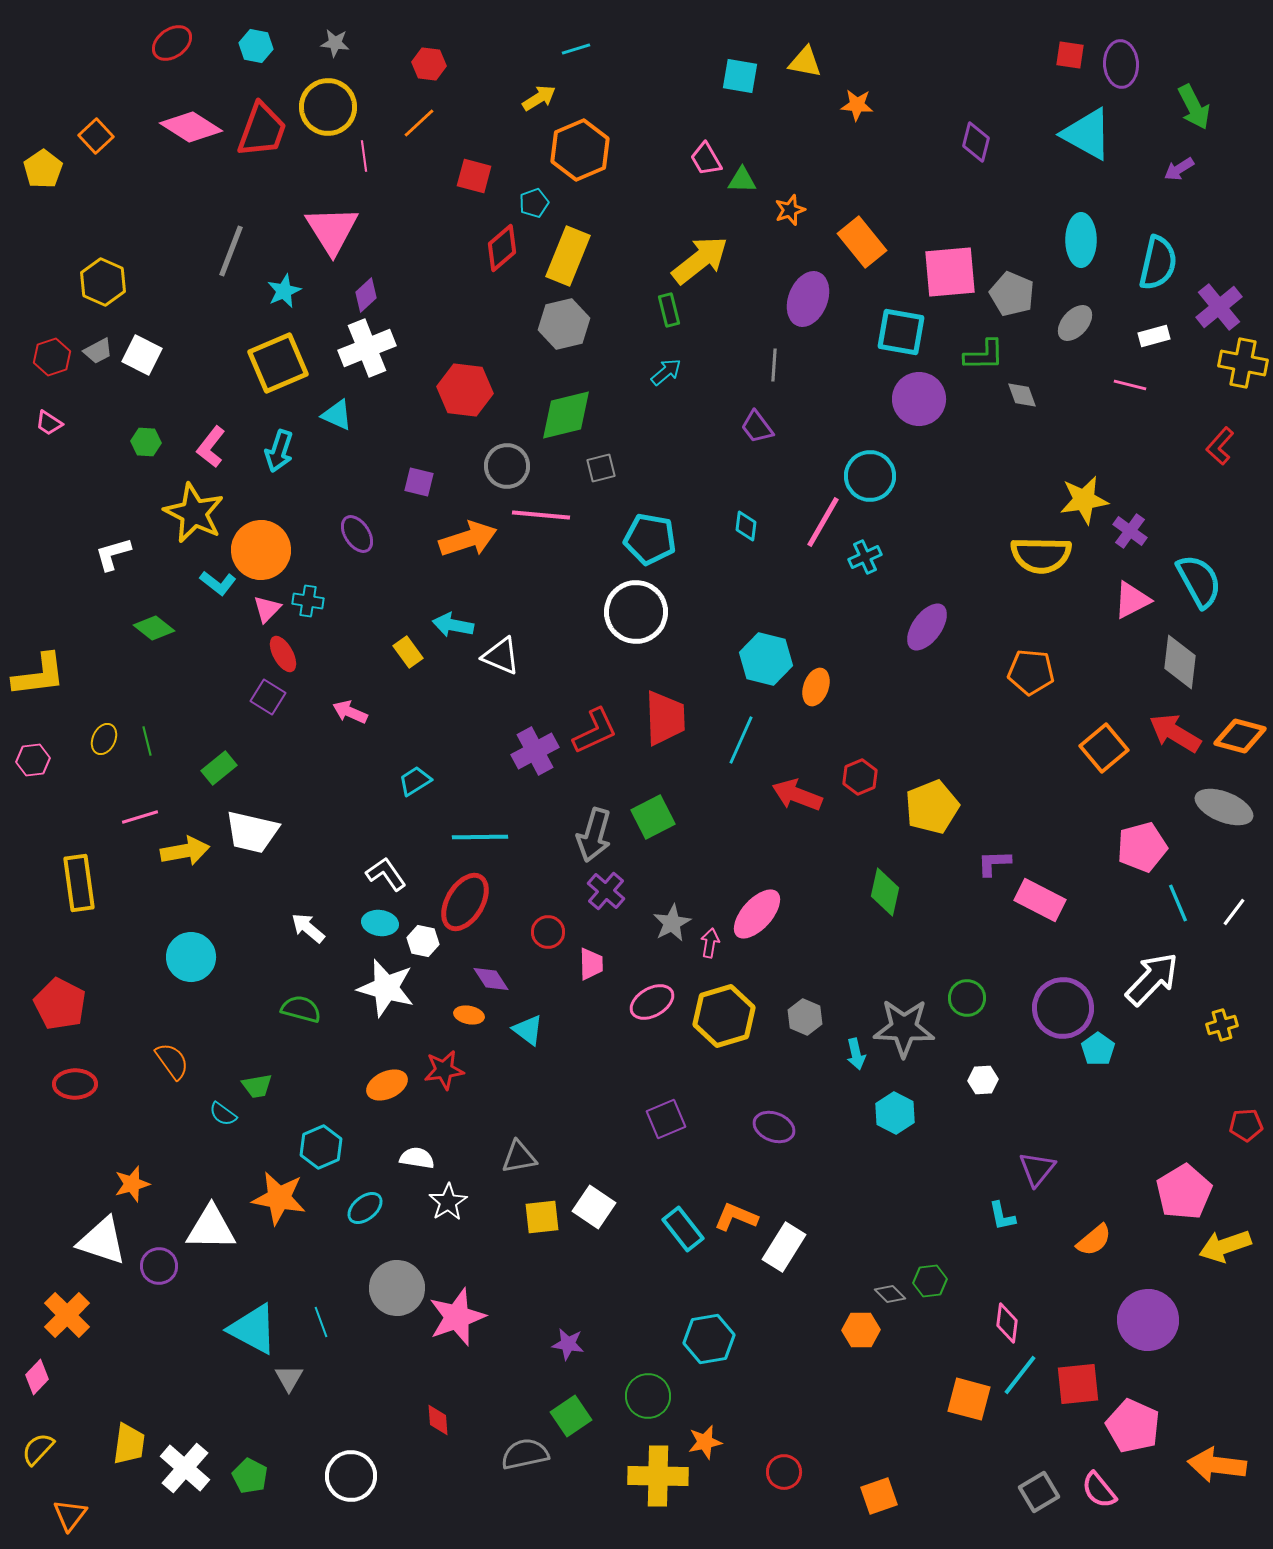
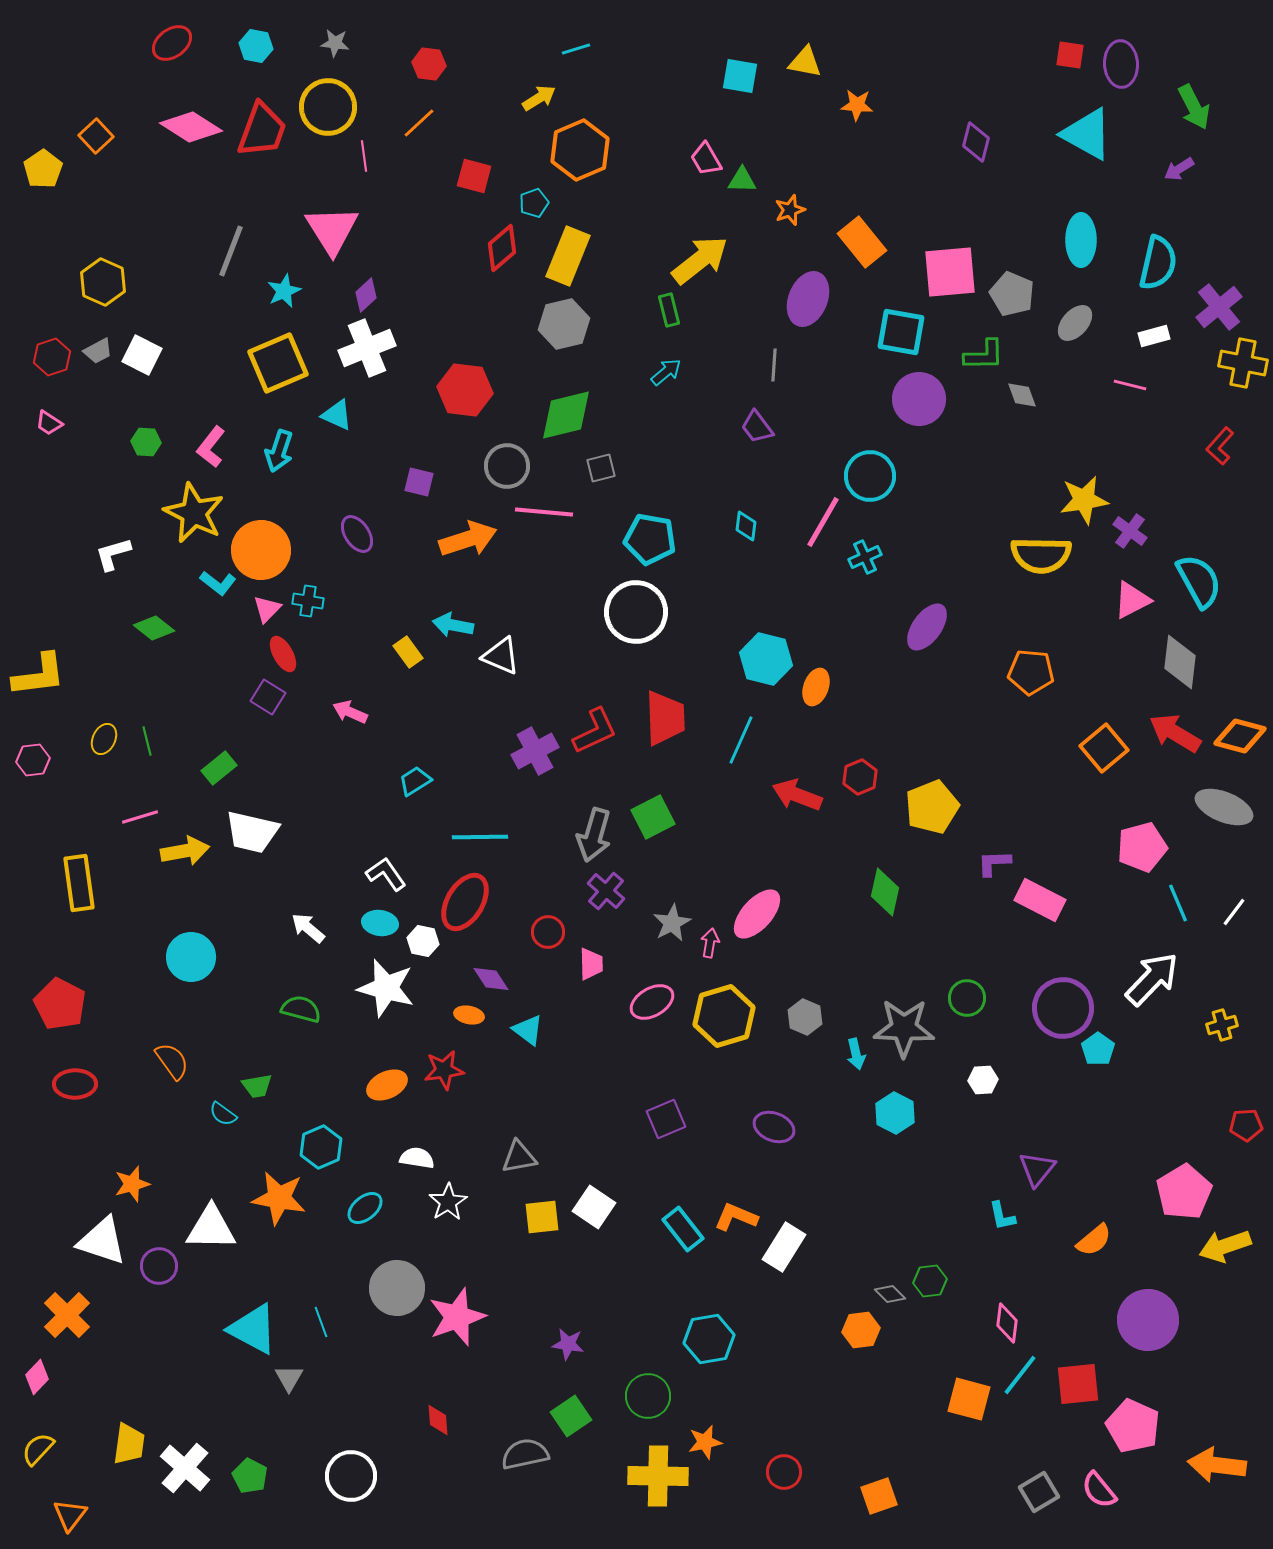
pink line at (541, 515): moved 3 px right, 3 px up
orange hexagon at (861, 1330): rotated 6 degrees counterclockwise
